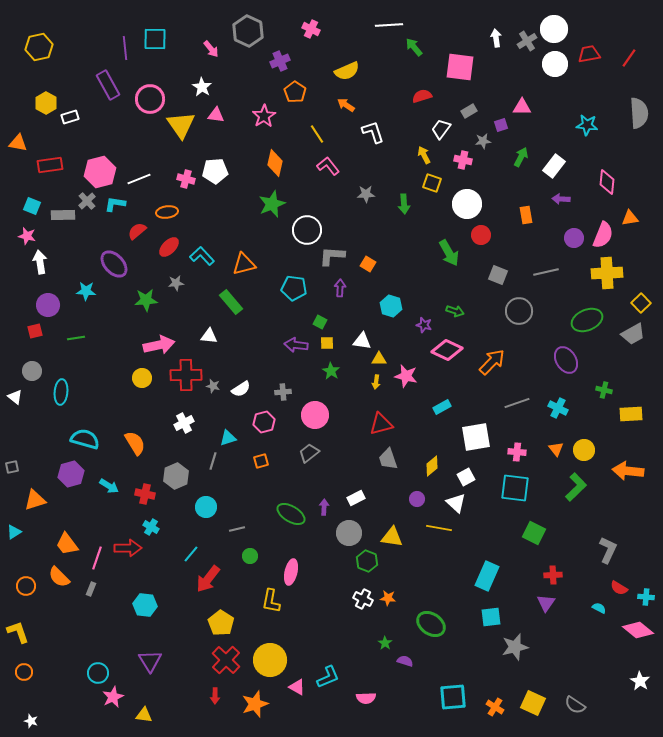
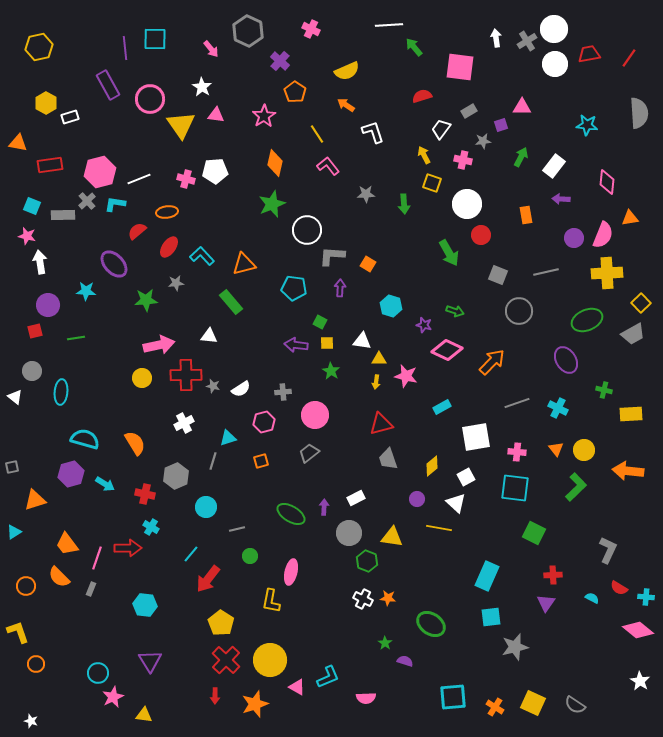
purple cross at (280, 61): rotated 24 degrees counterclockwise
red ellipse at (169, 247): rotated 10 degrees counterclockwise
cyan arrow at (109, 486): moved 4 px left, 2 px up
cyan semicircle at (599, 608): moved 7 px left, 10 px up
orange circle at (24, 672): moved 12 px right, 8 px up
